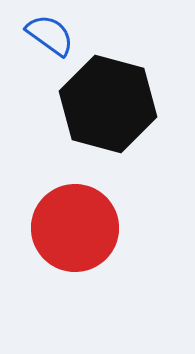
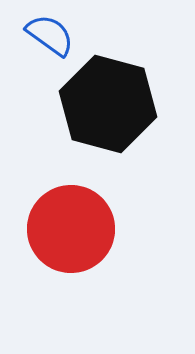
red circle: moved 4 px left, 1 px down
